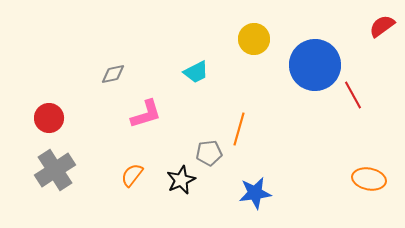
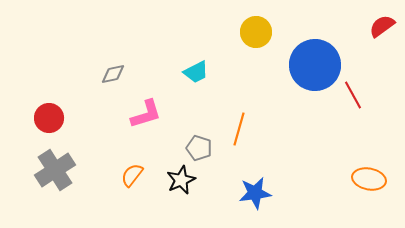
yellow circle: moved 2 px right, 7 px up
gray pentagon: moved 10 px left, 5 px up; rotated 25 degrees clockwise
